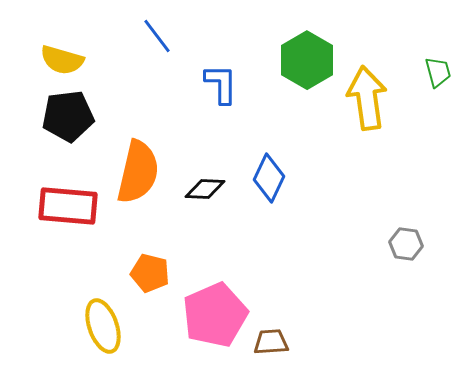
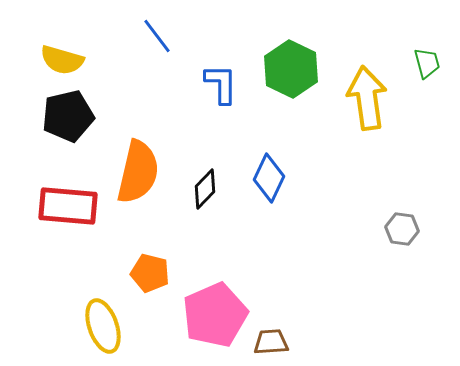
green hexagon: moved 16 px left, 9 px down; rotated 4 degrees counterclockwise
green trapezoid: moved 11 px left, 9 px up
black pentagon: rotated 6 degrees counterclockwise
black diamond: rotated 48 degrees counterclockwise
gray hexagon: moved 4 px left, 15 px up
